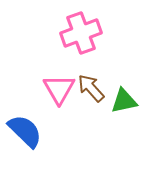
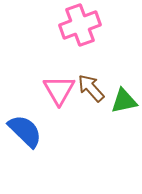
pink cross: moved 1 px left, 8 px up
pink triangle: moved 1 px down
